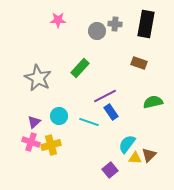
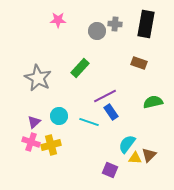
purple square: rotated 28 degrees counterclockwise
